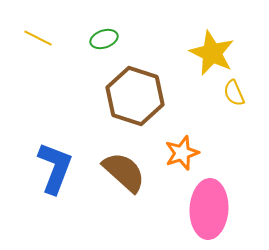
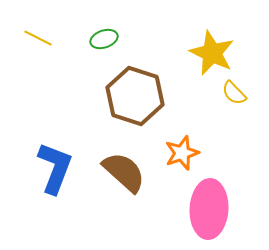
yellow semicircle: rotated 20 degrees counterclockwise
